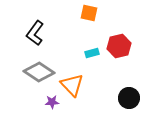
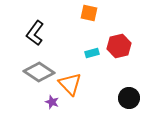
orange triangle: moved 2 px left, 1 px up
purple star: rotated 24 degrees clockwise
